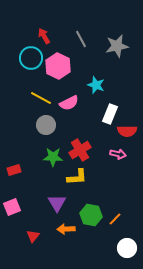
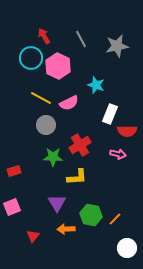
red cross: moved 5 px up
red rectangle: moved 1 px down
